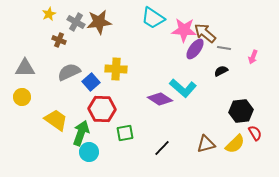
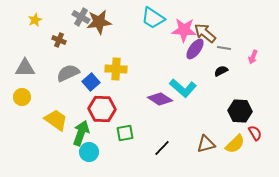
yellow star: moved 14 px left, 6 px down
gray cross: moved 5 px right, 5 px up
gray semicircle: moved 1 px left, 1 px down
black hexagon: moved 1 px left; rotated 10 degrees clockwise
